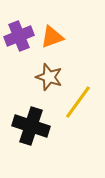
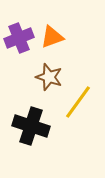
purple cross: moved 2 px down
